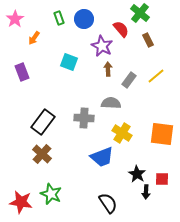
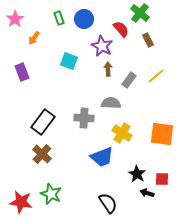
cyan square: moved 1 px up
black arrow: moved 1 px right, 1 px down; rotated 104 degrees clockwise
